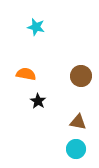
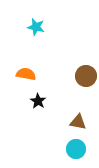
brown circle: moved 5 px right
